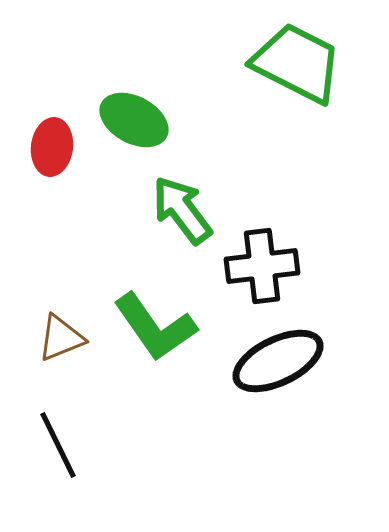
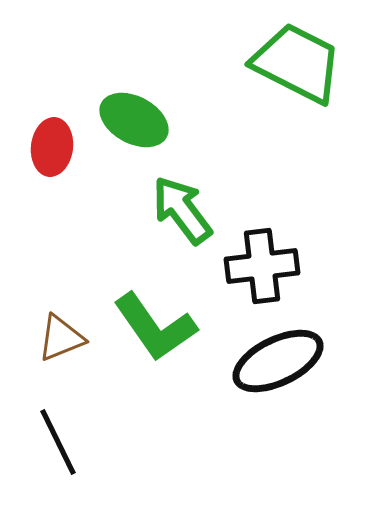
black line: moved 3 px up
